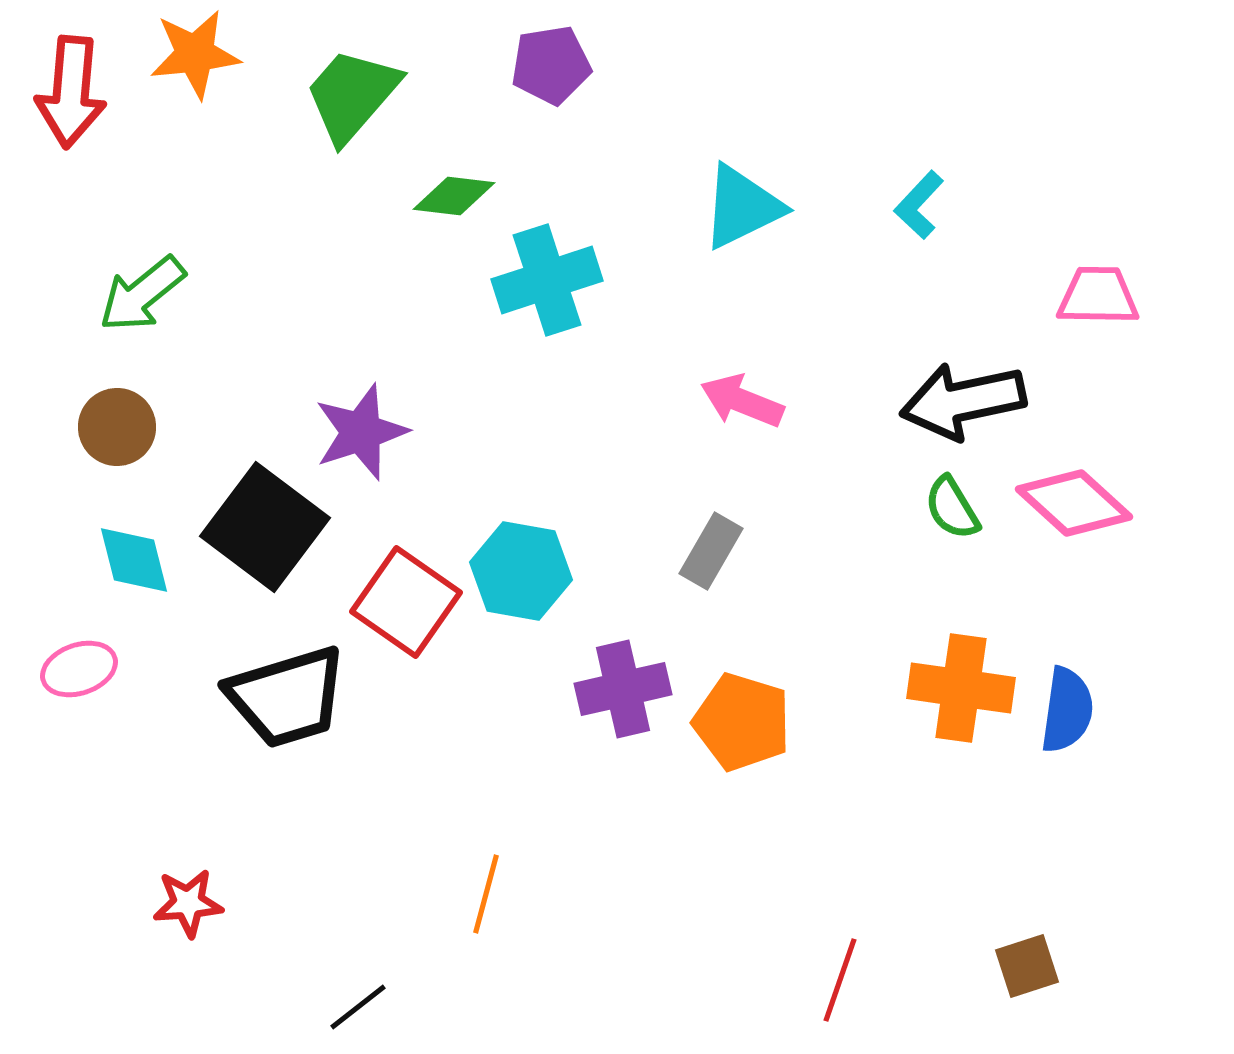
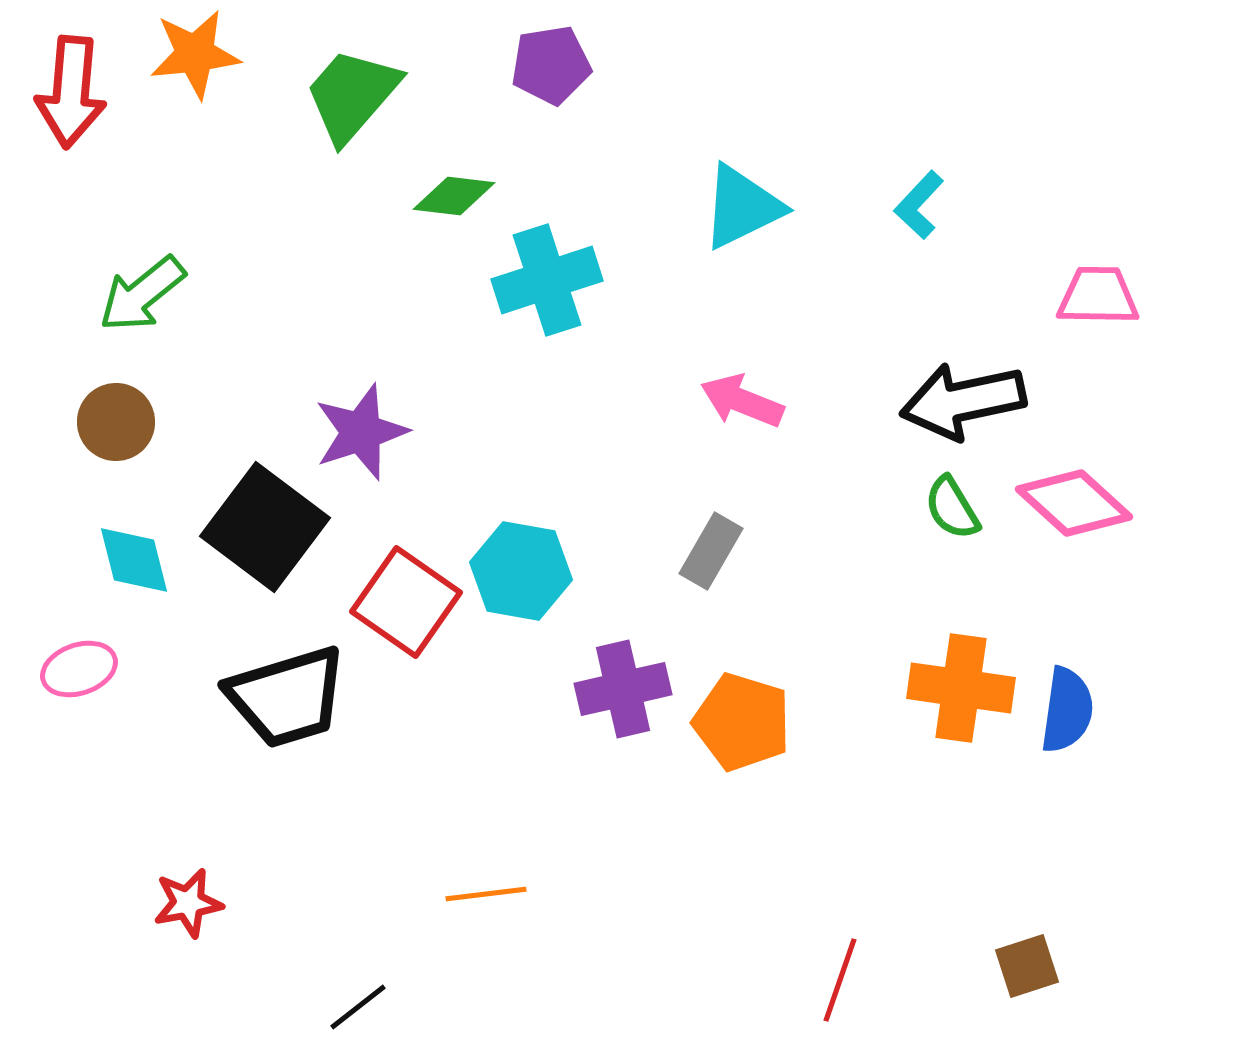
brown circle: moved 1 px left, 5 px up
orange line: rotated 68 degrees clockwise
red star: rotated 6 degrees counterclockwise
